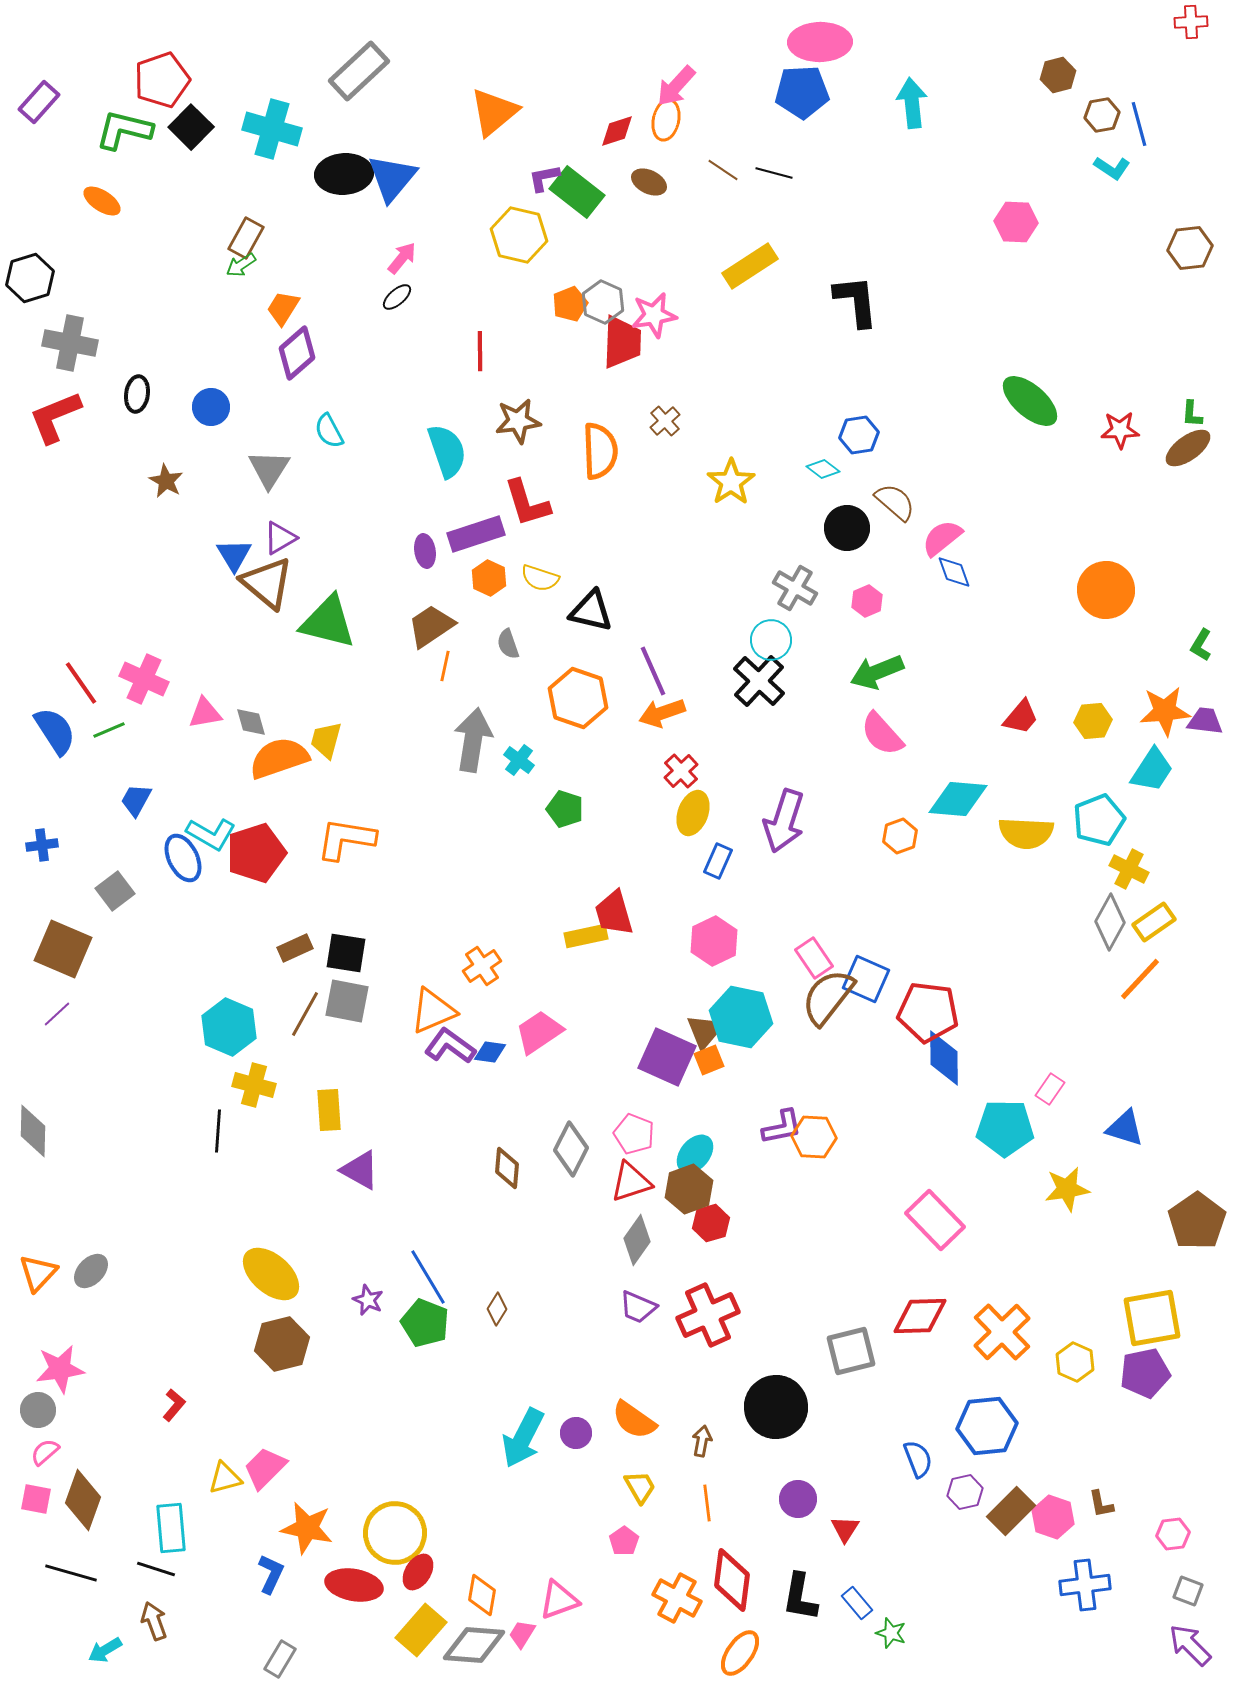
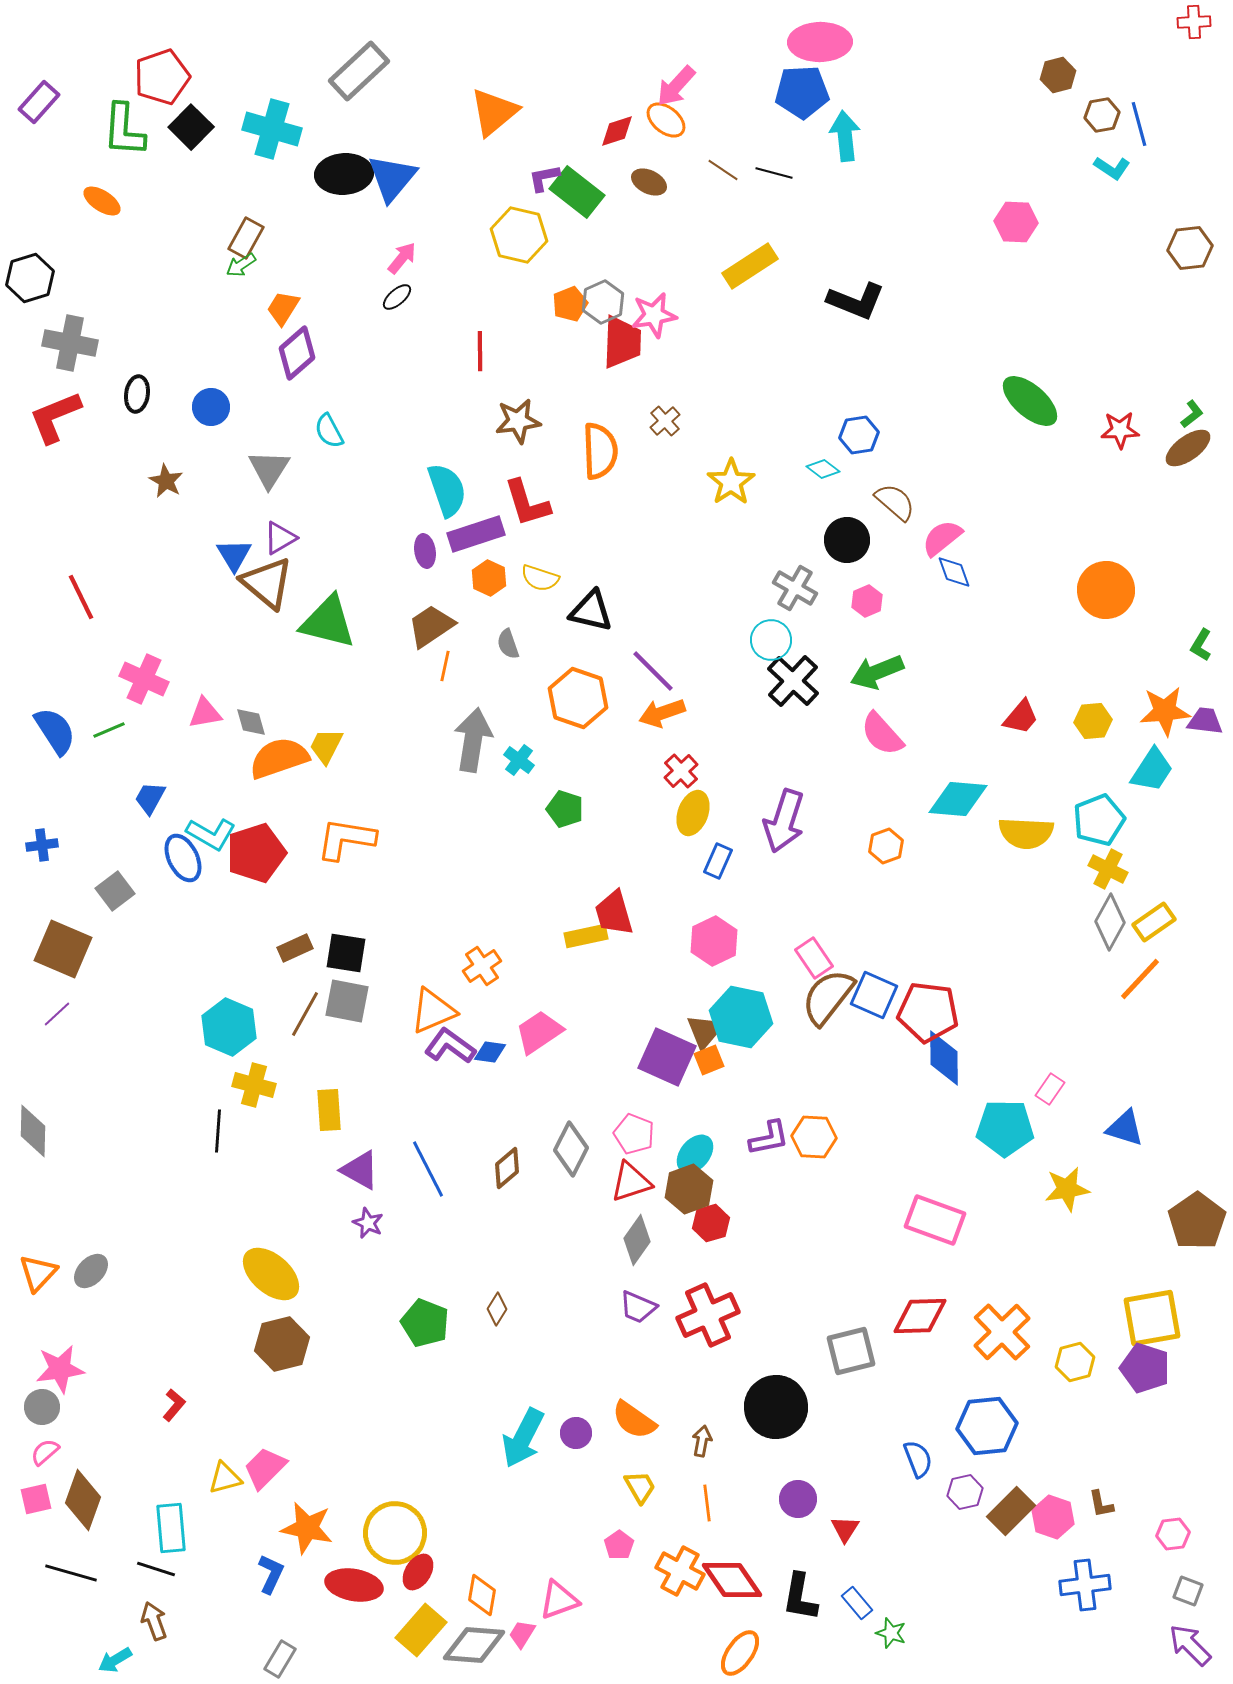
red cross at (1191, 22): moved 3 px right
red pentagon at (162, 80): moved 3 px up
cyan arrow at (912, 103): moved 67 px left, 33 px down
orange ellipse at (666, 120): rotated 63 degrees counterclockwise
green L-shape at (124, 130): rotated 100 degrees counterclockwise
black L-shape at (856, 301): rotated 118 degrees clockwise
gray hexagon at (603, 302): rotated 12 degrees clockwise
green L-shape at (1192, 414): rotated 132 degrees counterclockwise
cyan semicircle at (447, 451): moved 39 px down
black circle at (847, 528): moved 12 px down
purple line at (653, 671): rotated 21 degrees counterclockwise
black cross at (759, 681): moved 34 px right
red line at (81, 683): moved 86 px up; rotated 9 degrees clockwise
yellow trapezoid at (326, 740): moved 6 px down; rotated 12 degrees clockwise
blue trapezoid at (136, 800): moved 14 px right, 2 px up
orange hexagon at (900, 836): moved 14 px left, 10 px down
yellow cross at (1129, 869): moved 21 px left
blue square at (866, 979): moved 8 px right, 16 px down
purple L-shape at (782, 1127): moved 13 px left, 11 px down
brown diamond at (507, 1168): rotated 45 degrees clockwise
pink rectangle at (935, 1220): rotated 26 degrees counterclockwise
blue line at (428, 1277): moved 108 px up; rotated 4 degrees clockwise
purple star at (368, 1300): moved 77 px up
yellow hexagon at (1075, 1362): rotated 21 degrees clockwise
purple pentagon at (1145, 1373): moved 5 px up; rotated 30 degrees clockwise
gray circle at (38, 1410): moved 4 px right, 3 px up
pink square at (36, 1499): rotated 24 degrees counterclockwise
pink pentagon at (624, 1541): moved 5 px left, 4 px down
red diamond at (732, 1580): rotated 42 degrees counterclockwise
orange cross at (677, 1598): moved 3 px right, 27 px up
cyan arrow at (105, 1650): moved 10 px right, 10 px down
